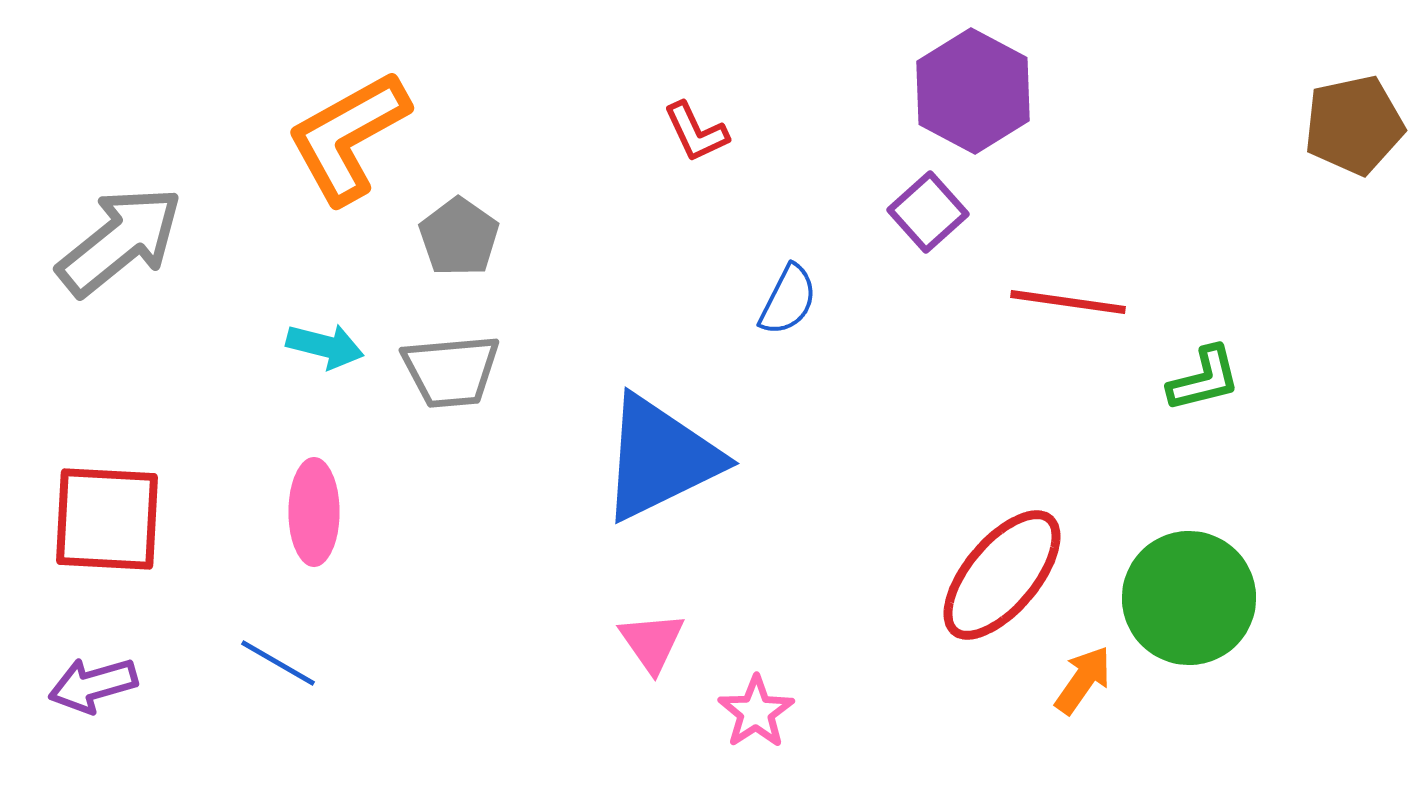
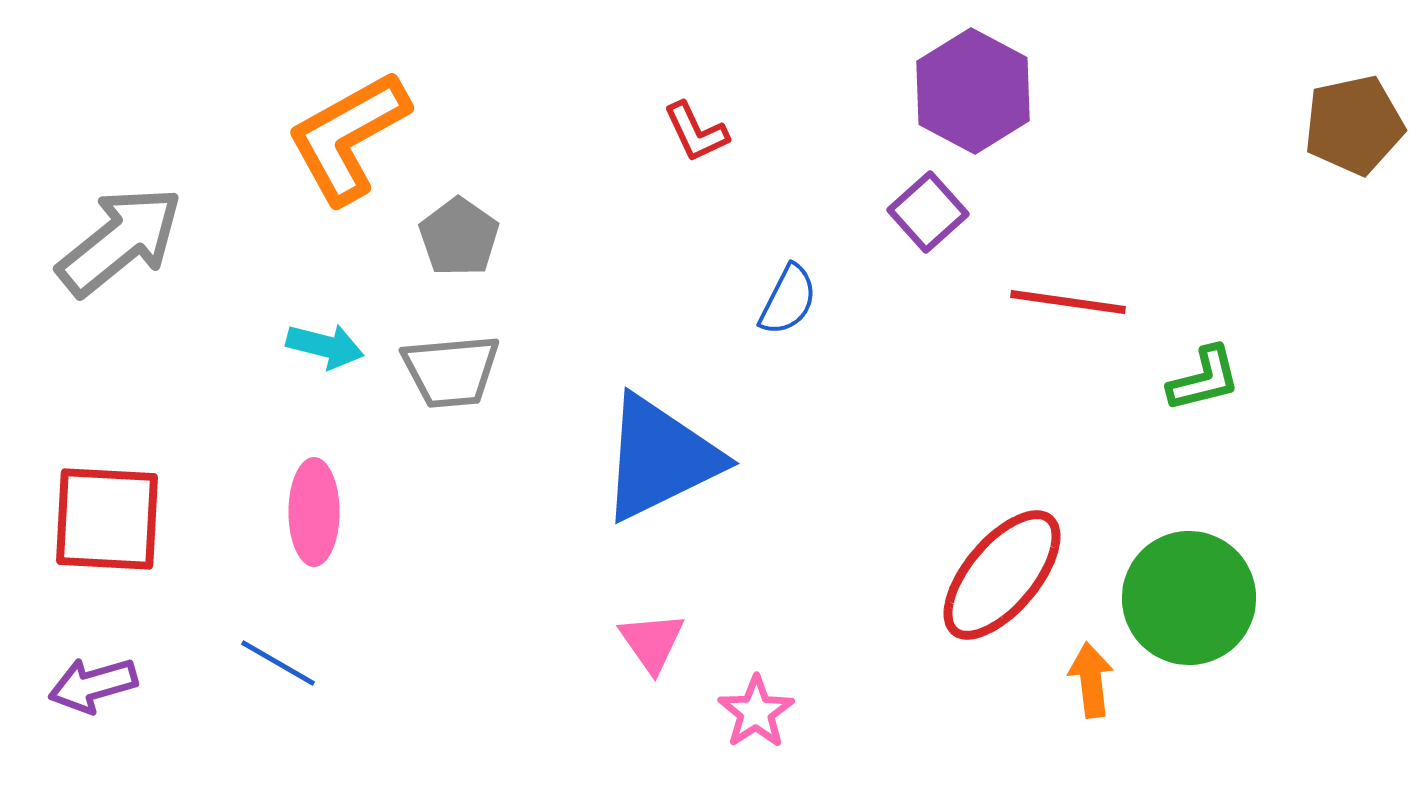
orange arrow: moved 8 px right; rotated 42 degrees counterclockwise
